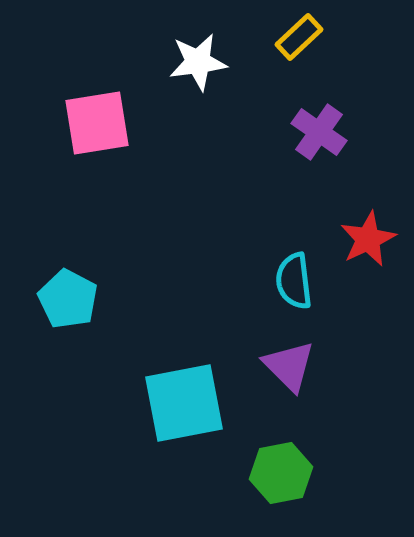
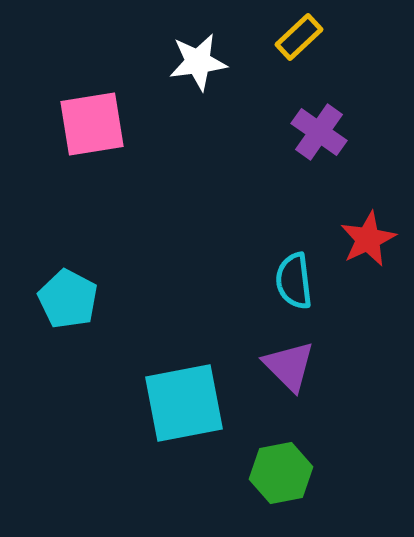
pink square: moved 5 px left, 1 px down
